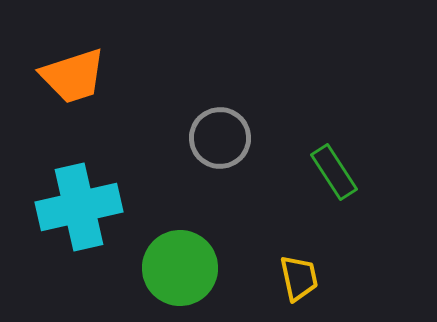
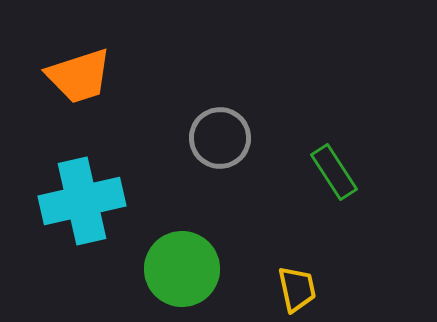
orange trapezoid: moved 6 px right
cyan cross: moved 3 px right, 6 px up
green circle: moved 2 px right, 1 px down
yellow trapezoid: moved 2 px left, 11 px down
